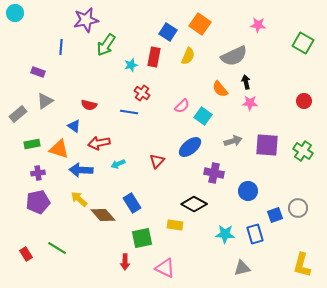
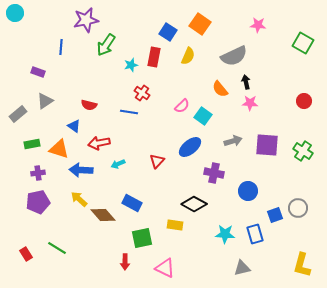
blue rectangle at (132, 203): rotated 30 degrees counterclockwise
